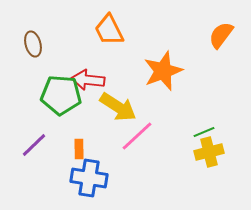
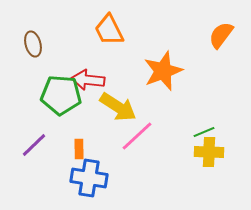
yellow cross: rotated 16 degrees clockwise
